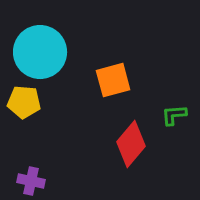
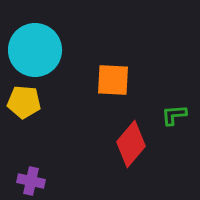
cyan circle: moved 5 px left, 2 px up
orange square: rotated 18 degrees clockwise
